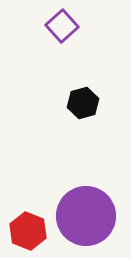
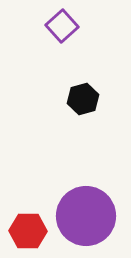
black hexagon: moved 4 px up
red hexagon: rotated 21 degrees counterclockwise
